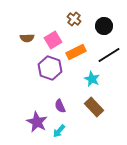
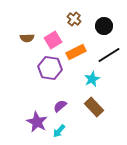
purple hexagon: rotated 10 degrees counterclockwise
cyan star: rotated 21 degrees clockwise
purple semicircle: rotated 72 degrees clockwise
